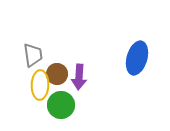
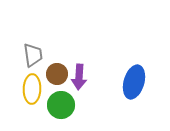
blue ellipse: moved 3 px left, 24 px down
yellow ellipse: moved 8 px left, 4 px down
